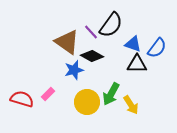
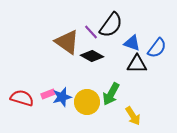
blue triangle: moved 1 px left, 1 px up
blue star: moved 12 px left, 27 px down
pink rectangle: rotated 24 degrees clockwise
red semicircle: moved 1 px up
yellow arrow: moved 2 px right, 11 px down
